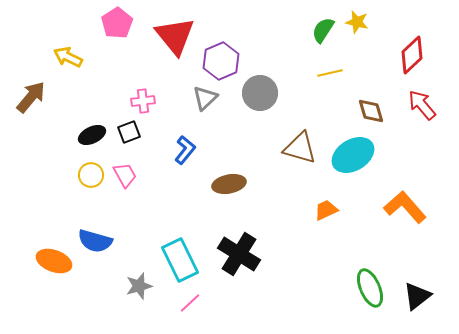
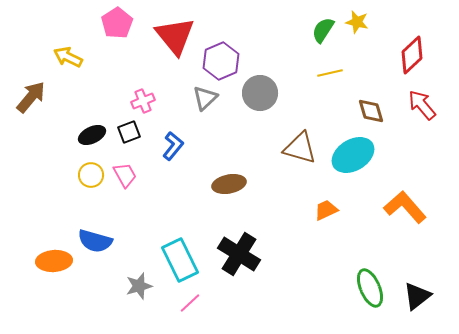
pink cross: rotated 15 degrees counterclockwise
blue L-shape: moved 12 px left, 4 px up
orange ellipse: rotated 24 degrees counterclockwise
